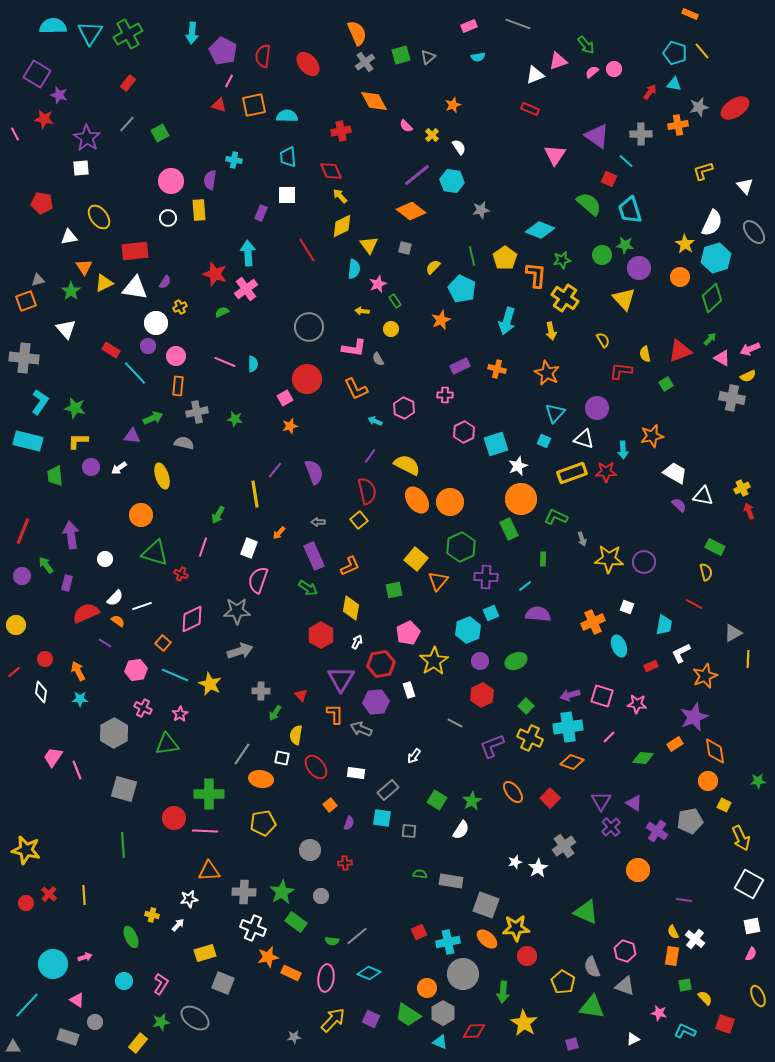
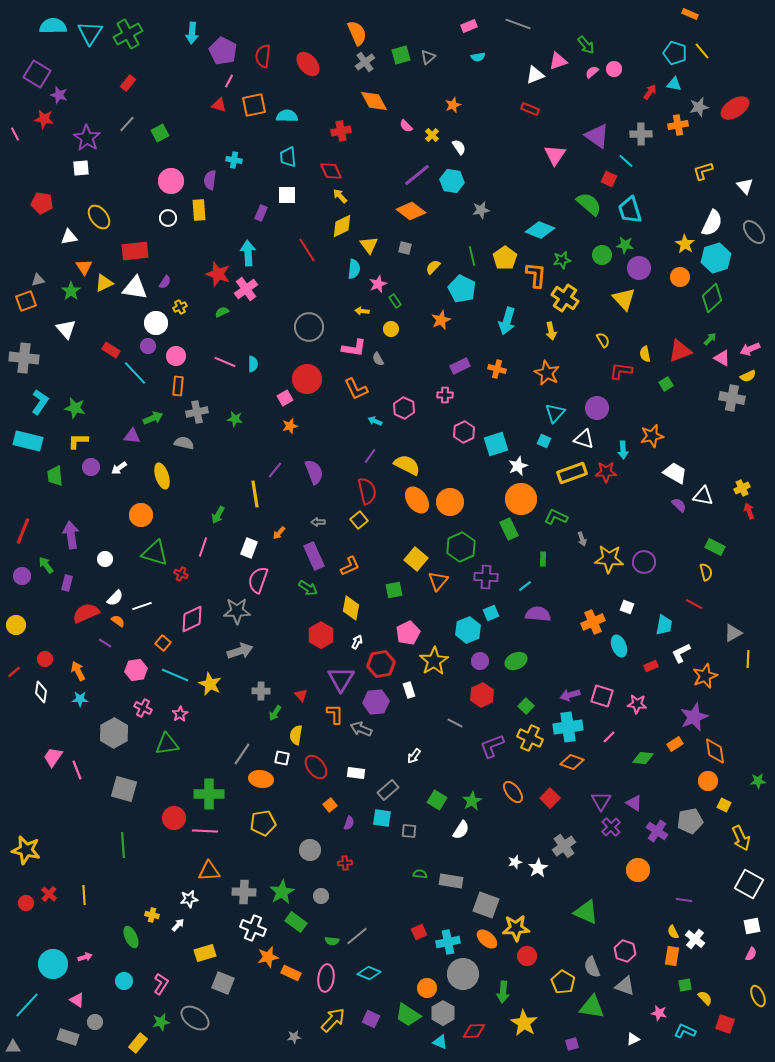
red star at (215, 274): moved 3 px right
